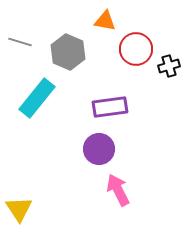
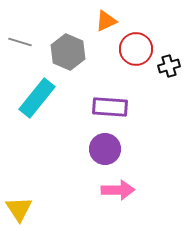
orange triangle: moved 1 px right; rotated 35 degrees counterclockwise
purple rectangle: rotated 12 degrees clockwise
purple circle: moved 6 px right
pink arrow: rotated 116 degrees clockwise
